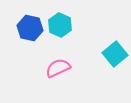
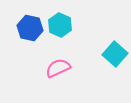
cyan square: rotated 10 degrees counterclockwise
